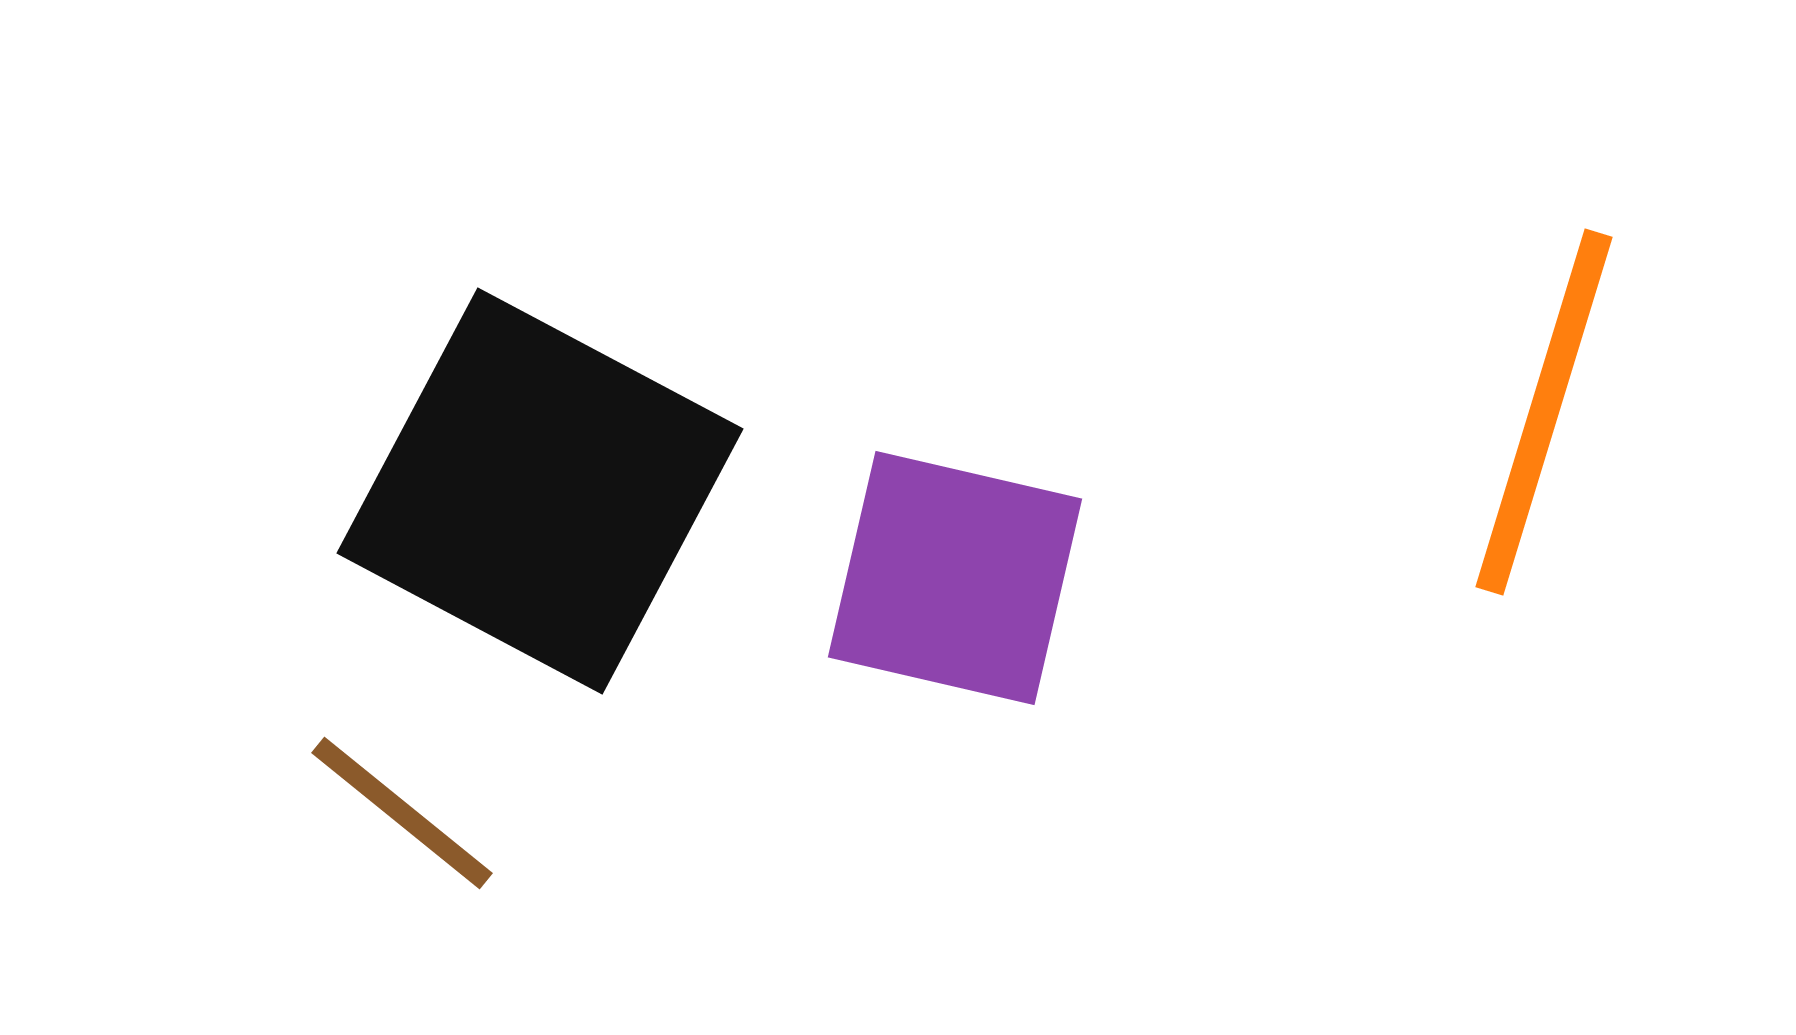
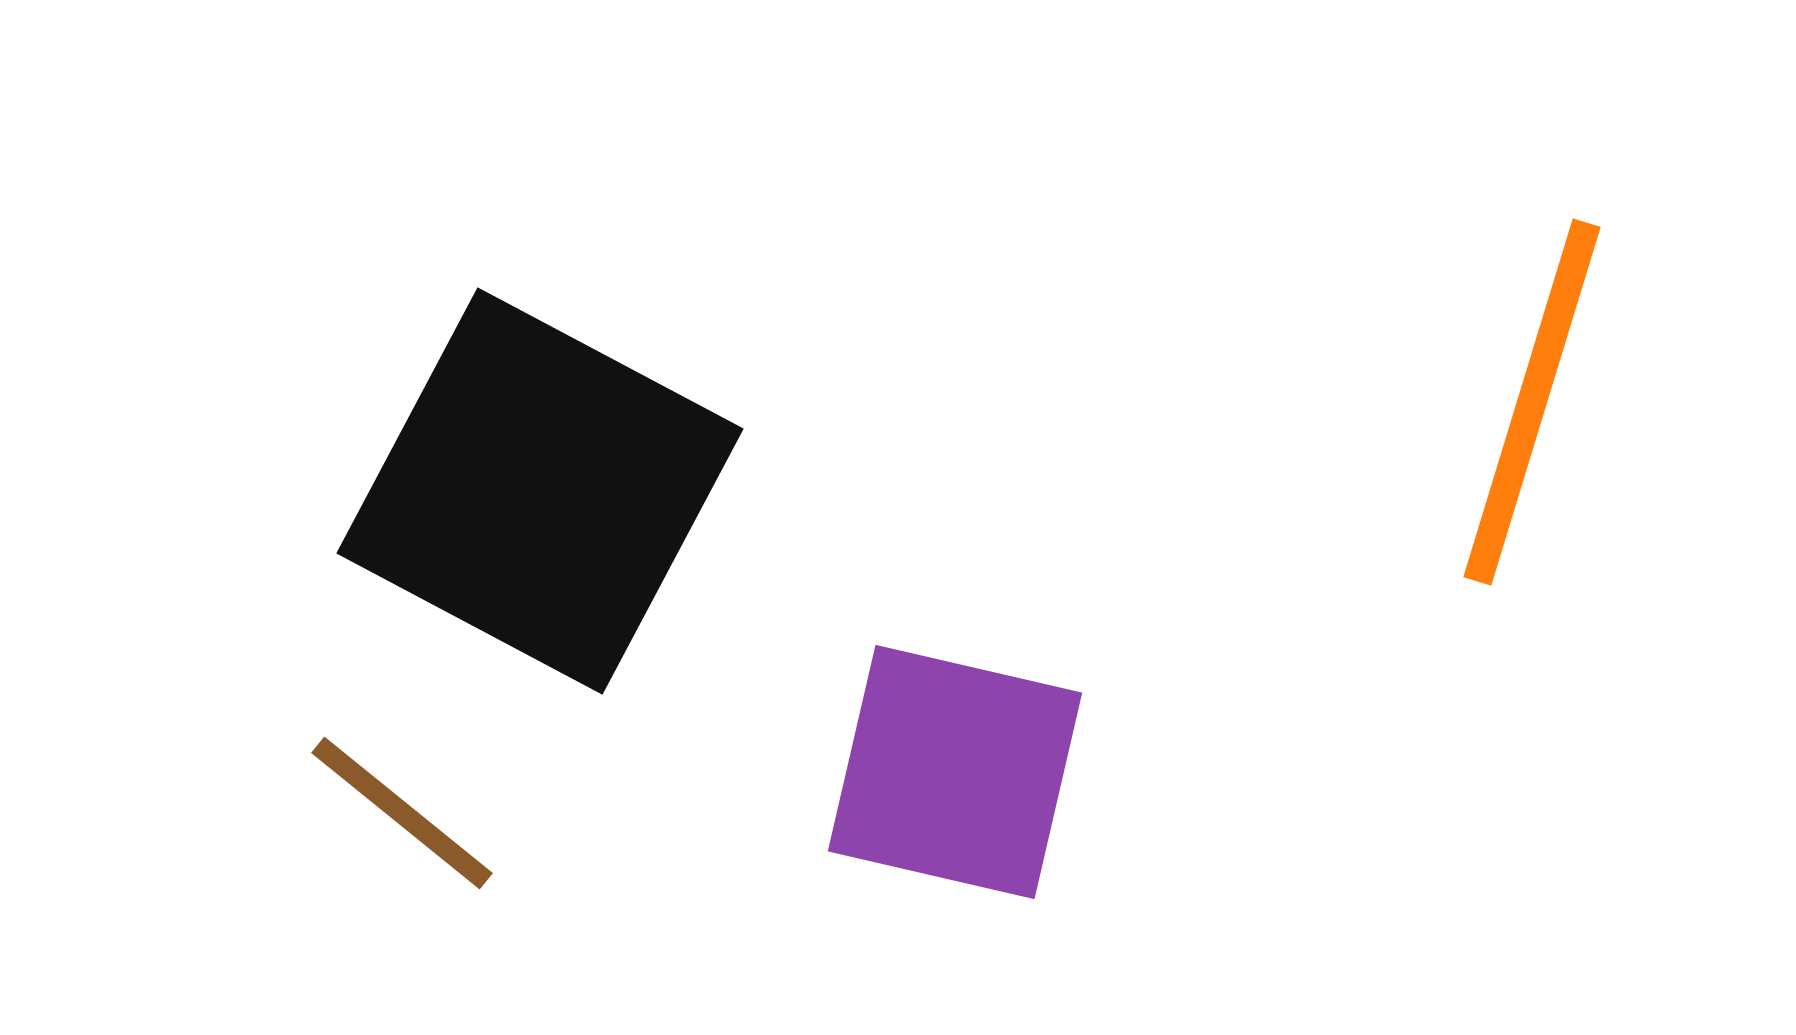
orange line: moved 12 px left, 10 px up
purple square: moved 194 px down
